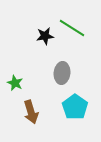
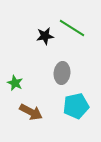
cyan pentagon: moved 1 px right, 1 px up; rotated 25 degrees clockwise
brown arrow: rotated 45 degrees counterclockwise
